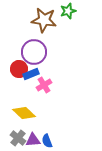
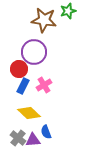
blue rectangle: moved 8 px left, 12 px down; rotated 42 degrees counterclockwise
yellow diamond: moved 5 px right
blue semicircle: moved 1 px left, 9 px up
